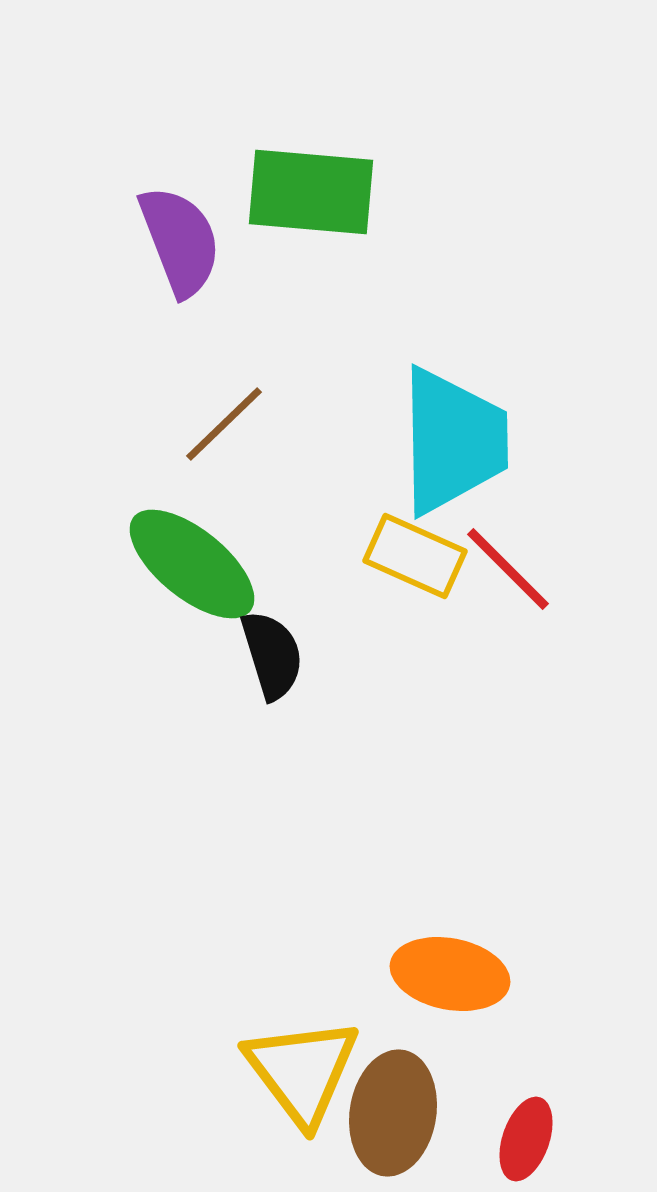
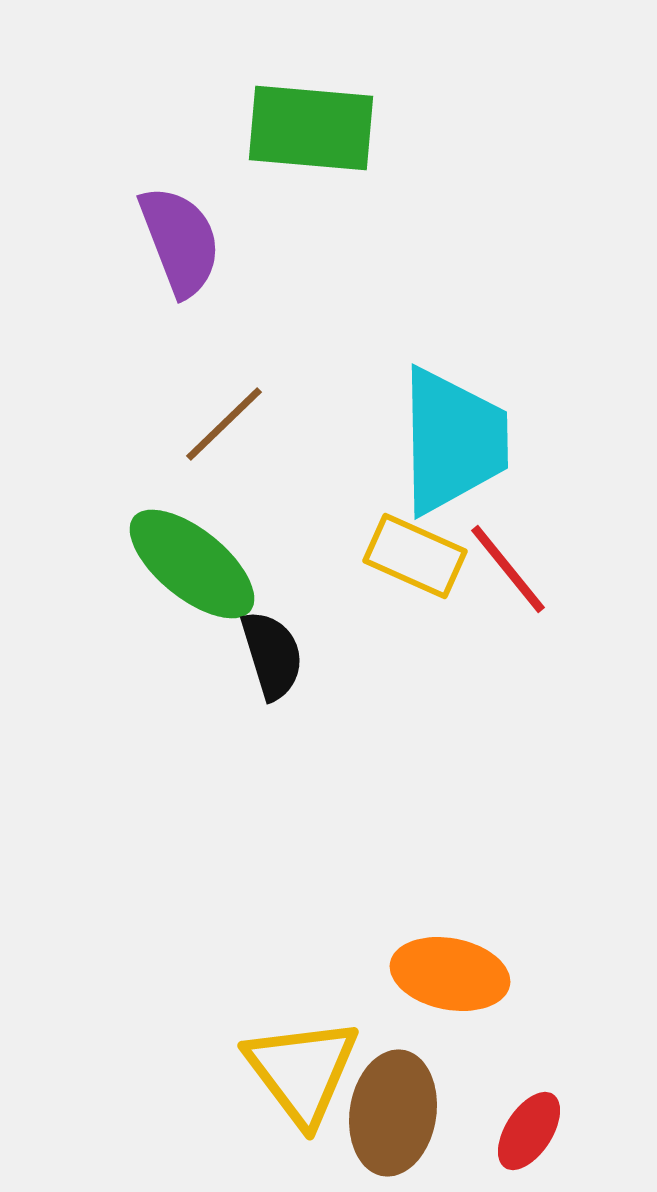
green rectangle: moved 64 px up
red line: rotated 6 degrees clockwise
red ellipse: moved 3 px right, 8 px up; rotated 14 degrees clockwise
